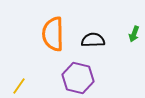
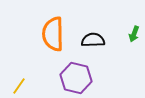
purple hexagon: moved 2 px left
